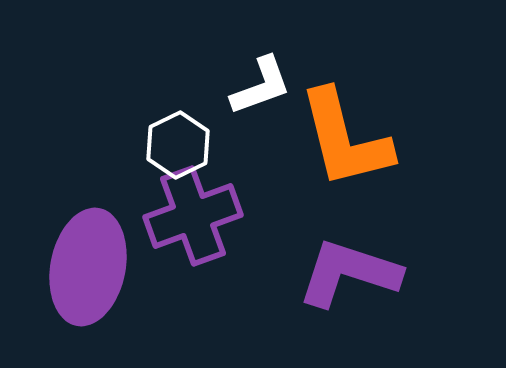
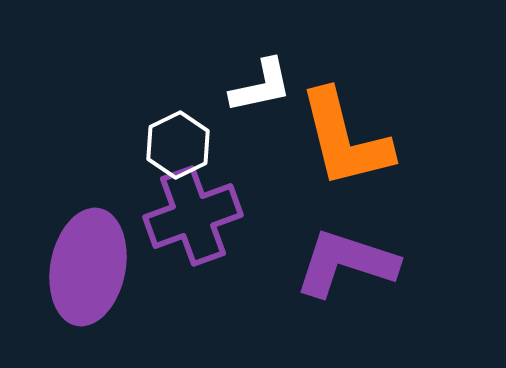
white L-shape: rotated 8 degrees clockwise
purple L-shape: moved 3 px left, 10 px up
